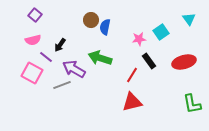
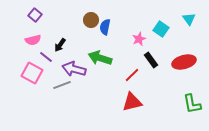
cyan square: moved 3 px up; rotated 21 degrees counterclockwise
pink star: rotated 16 degrees counterclockwise
black rectangle: moved 2 px right, 1 px up
purple arrow: rotated 15 degrees counterclockwise
red line: rotated 14 degrees clockwise
